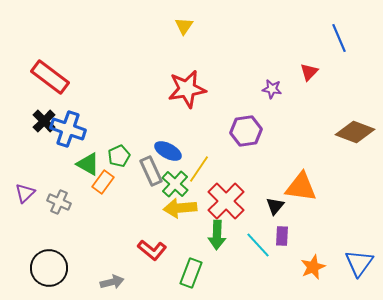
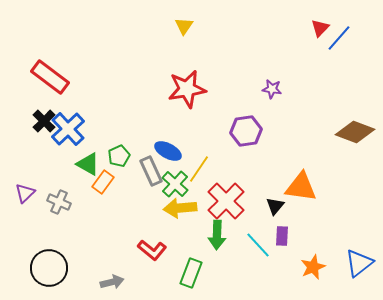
blue line: rotated 64 degrees clockwise
red triangle: moved 11 px right, 44 px up
blue cross: rotated 28 degrees clockwise
blue triangle: rotated 16 degrees clockwise
